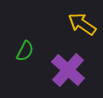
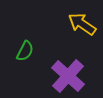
purple cross: moved 6 px down
